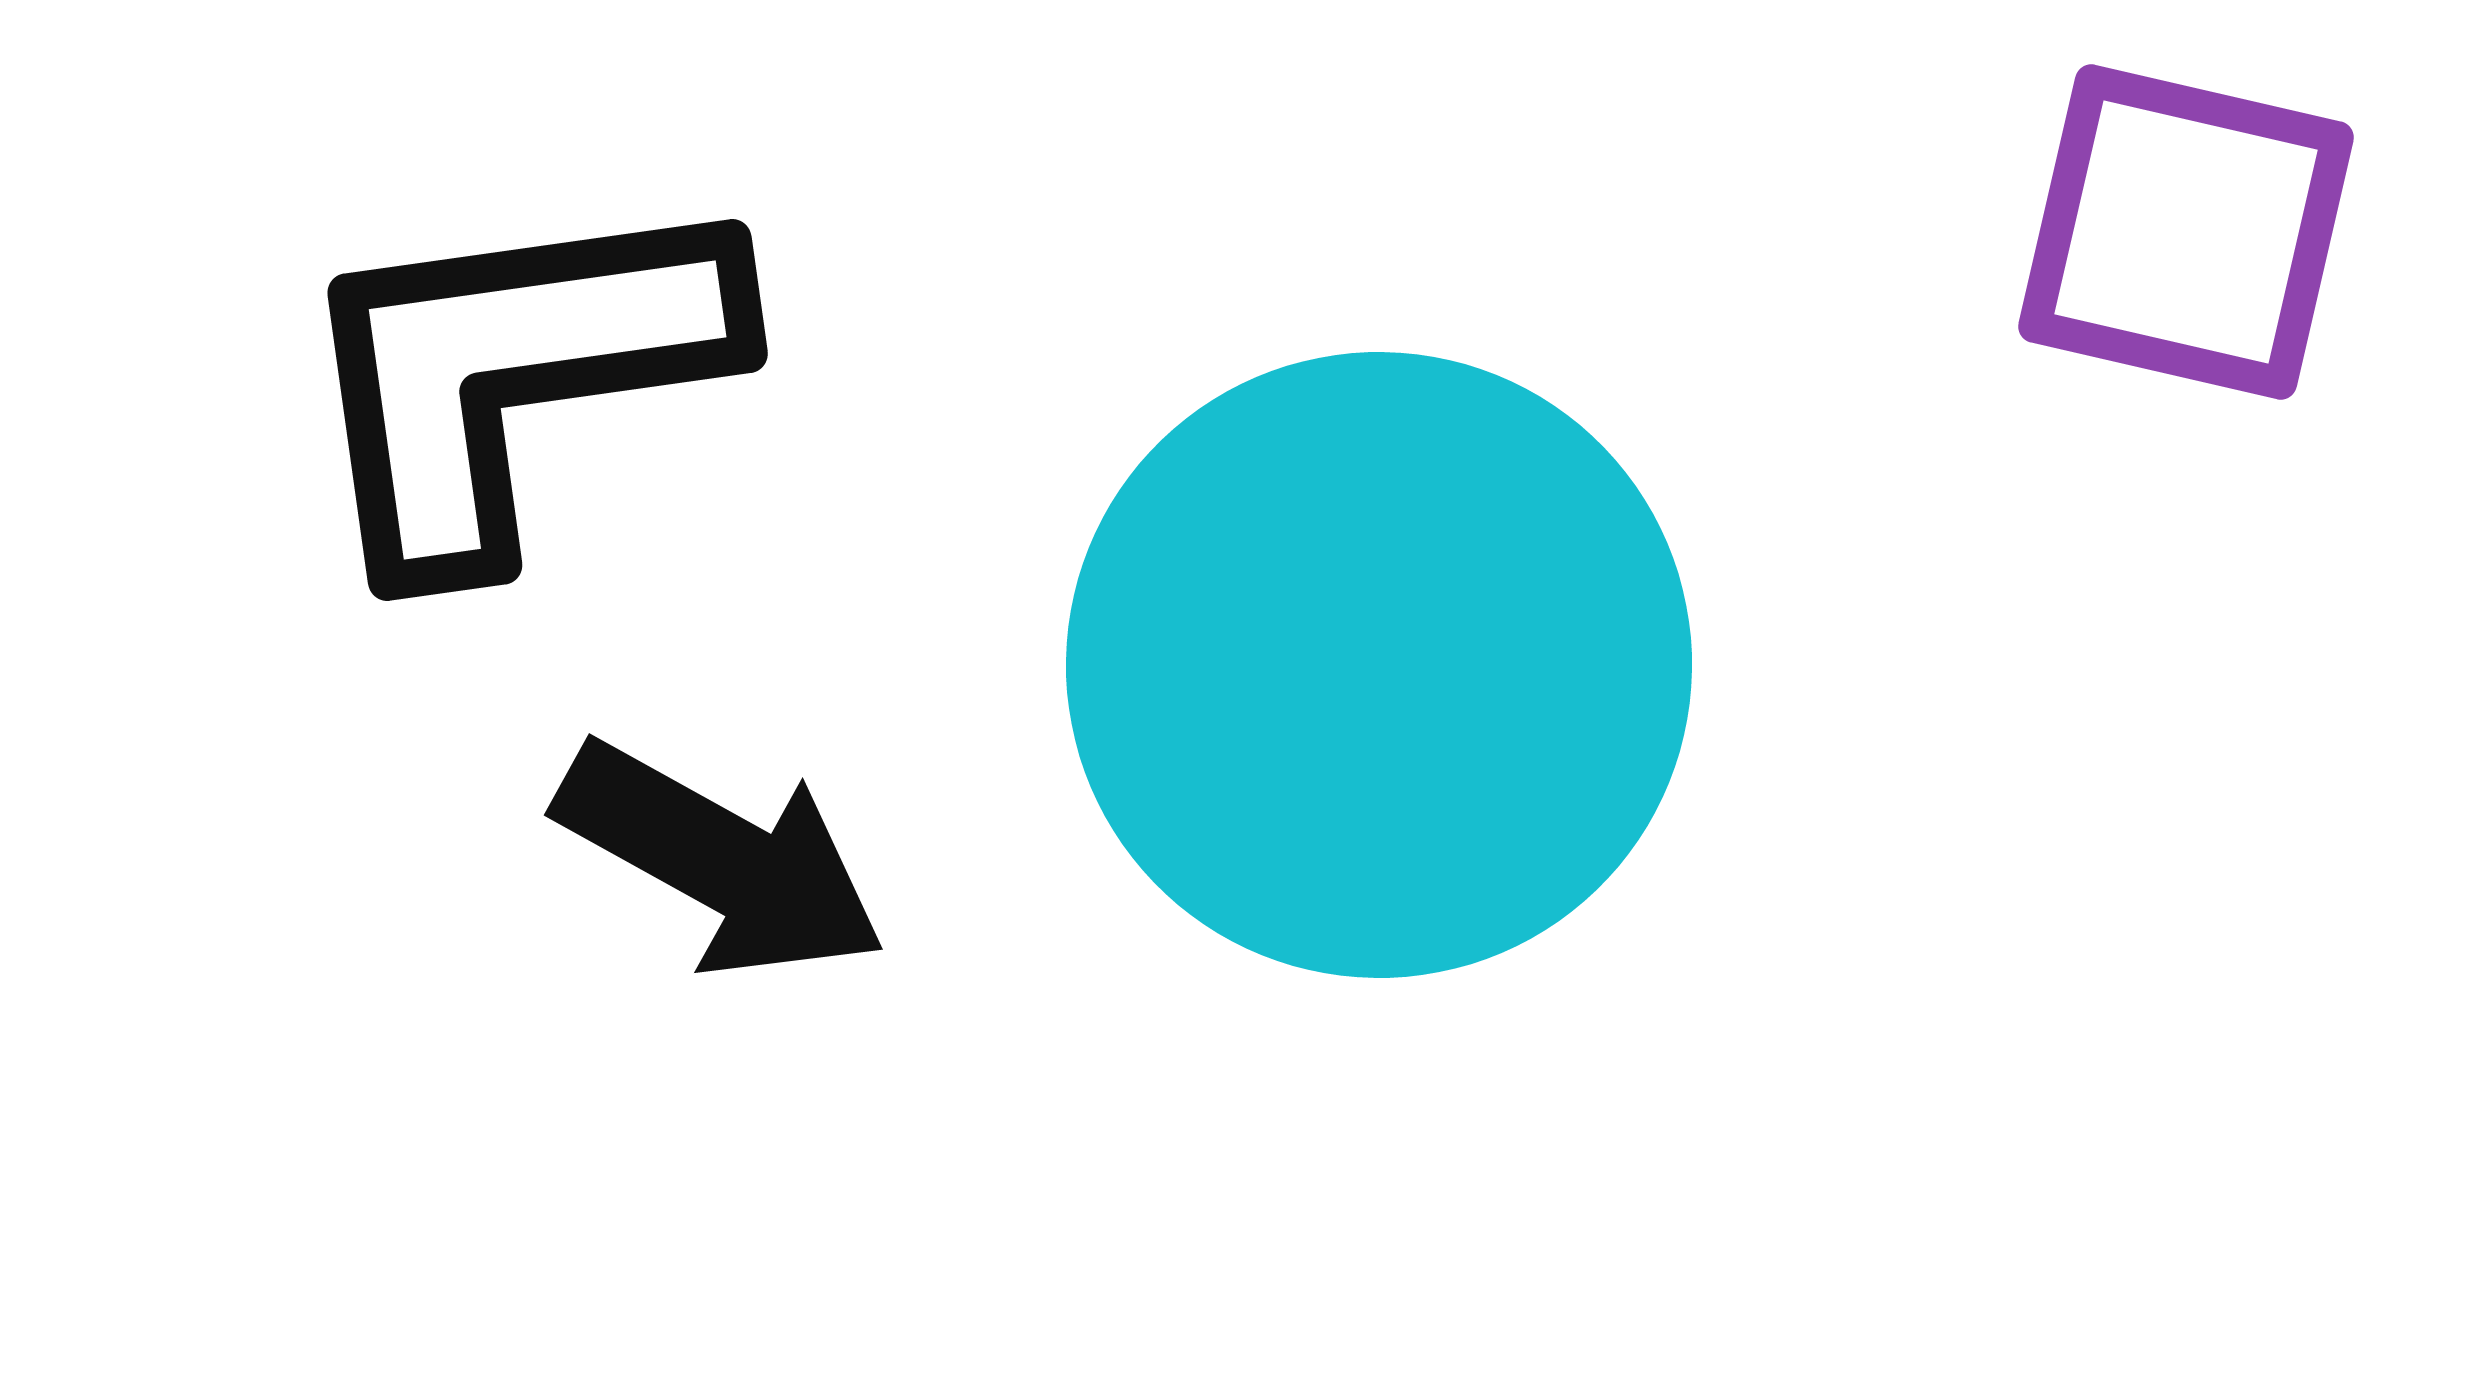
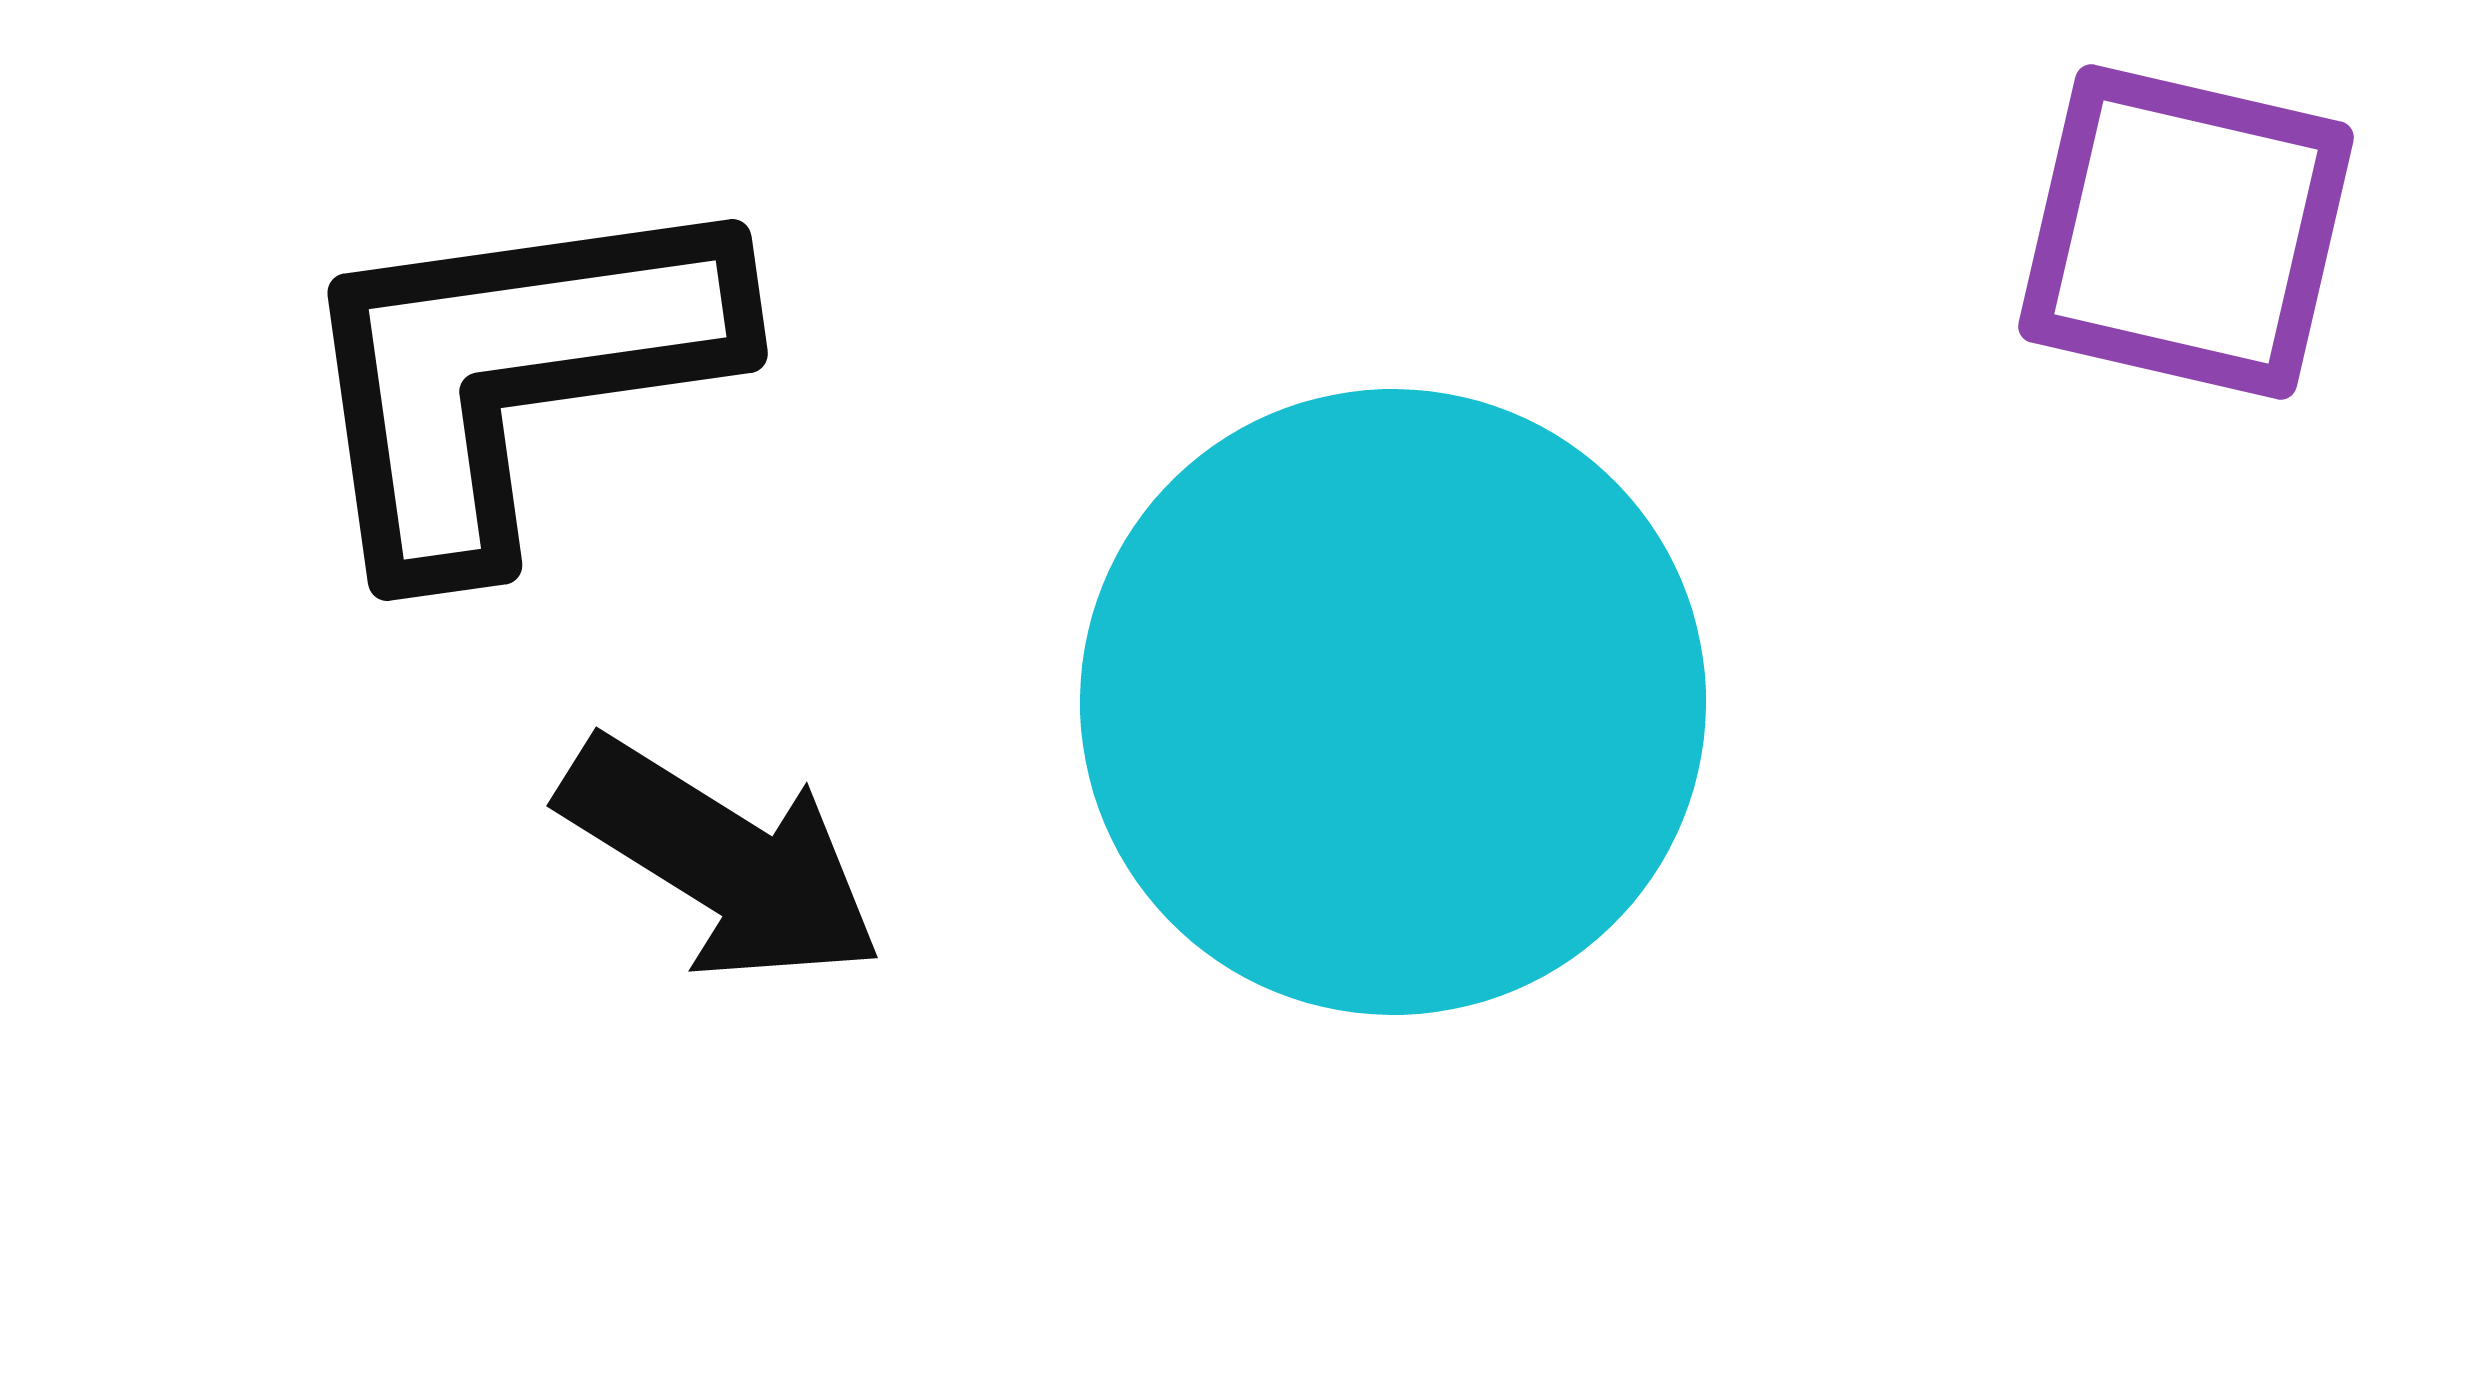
cyan circle: moved 14 px right, 37 px down
black arrow: rotated 3 degrees clockwise
